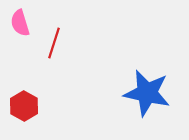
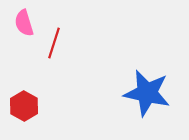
pink semicircle: moved 4 px right
